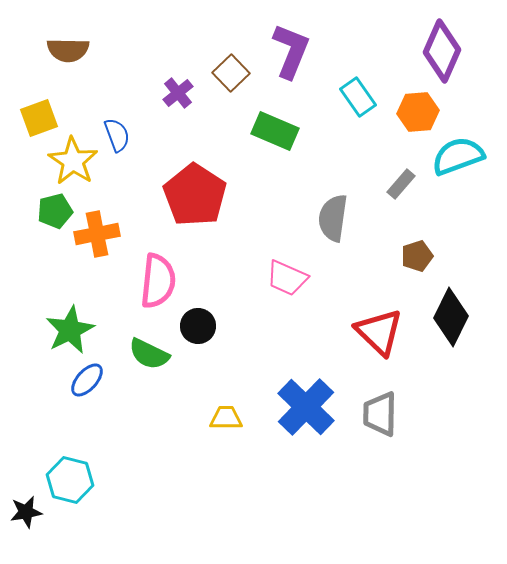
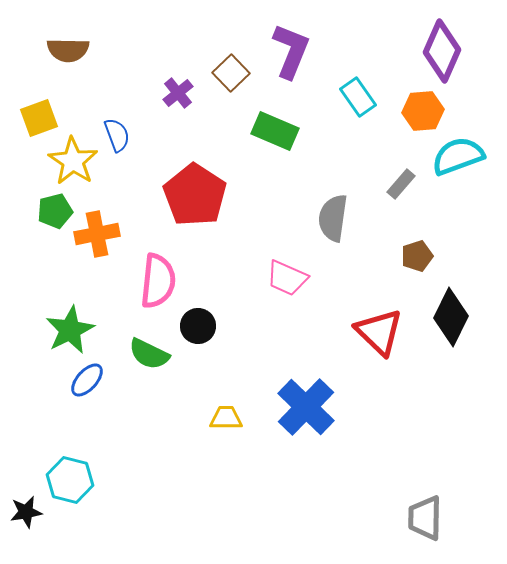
orange hexagon: moved 5 px right, 1 px up
gray trapezoid: moved 45 px right, 104 px down
